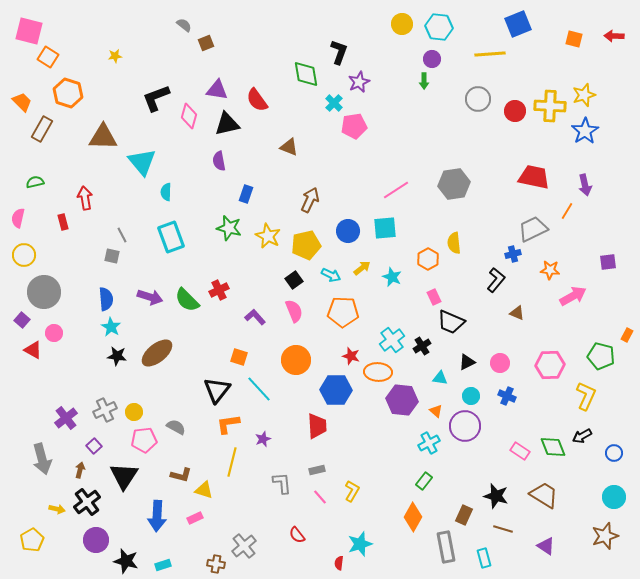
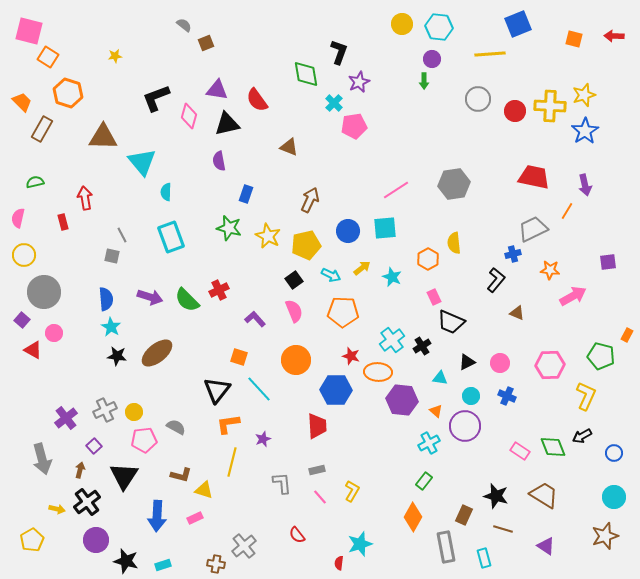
purple L-shape at (255, 317): moved 2 px down
